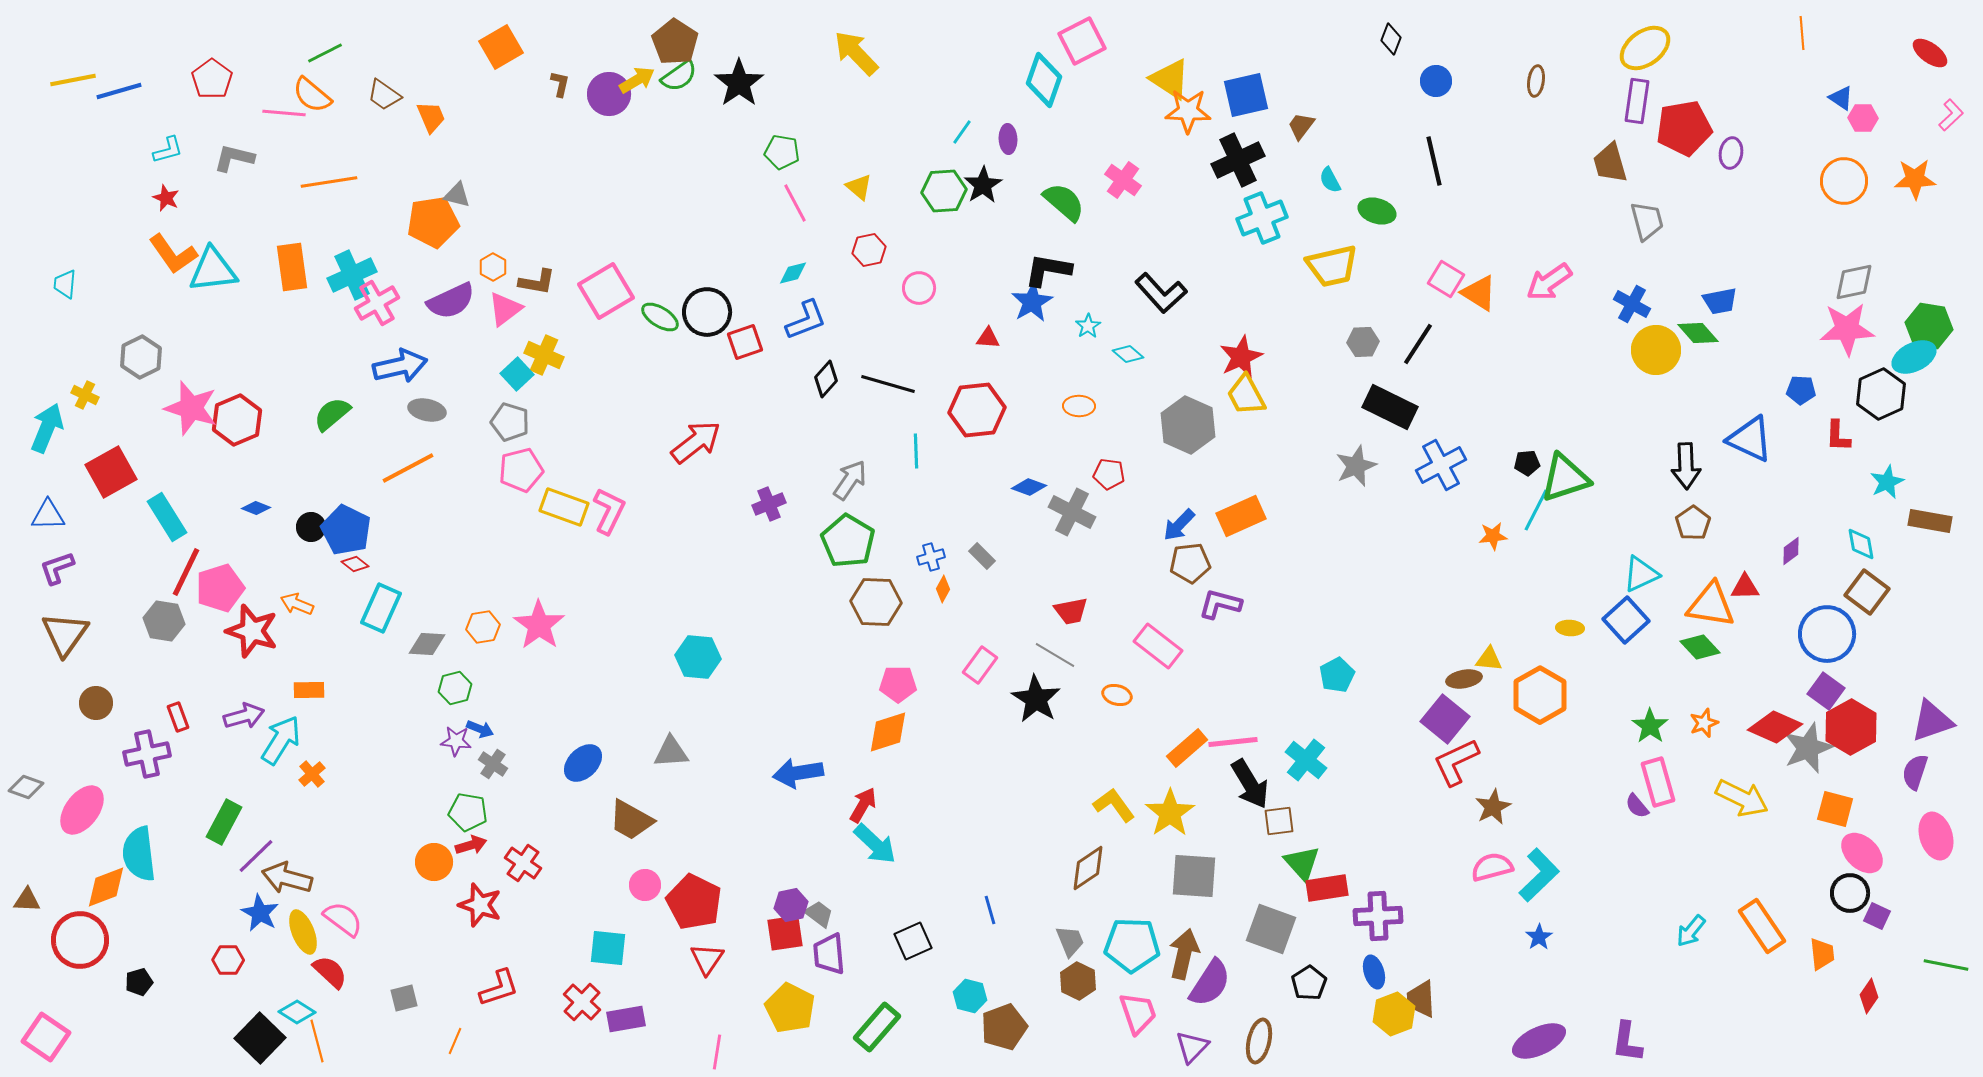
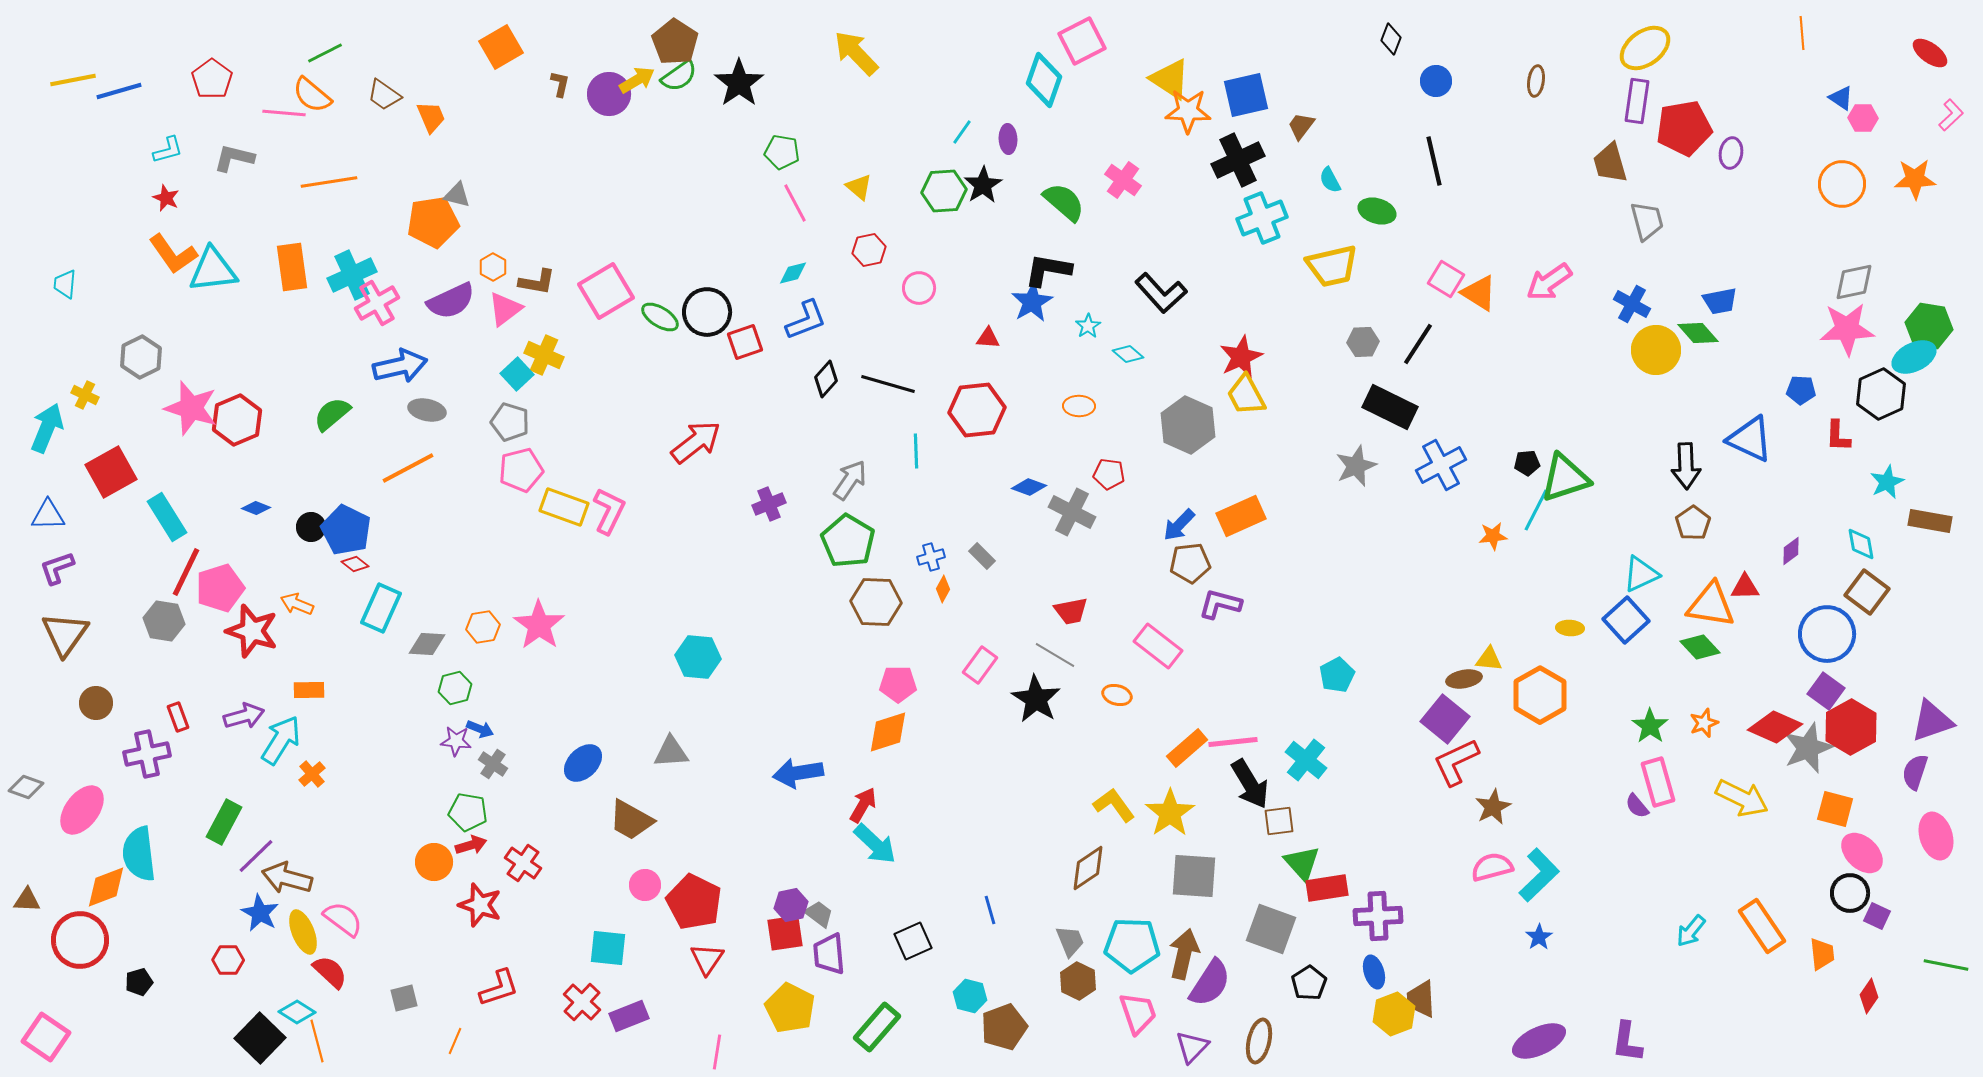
orange circle at (1844, 181): moved 2 px left, 3 px down
purple rectangle at (626, 1019): moved 3 px right, 3 px up; rotated 12 degrees counterclockwise
